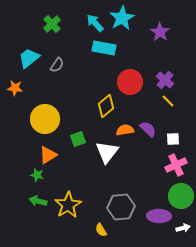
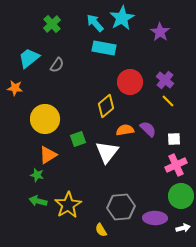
white square: moved 1 px right
purple ellipse: moved 4 px left, 2 px down
